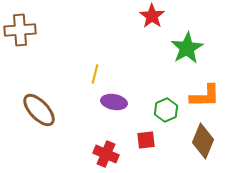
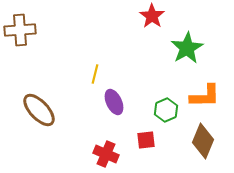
purple ellipse: rotated 55 degrees clockwise
